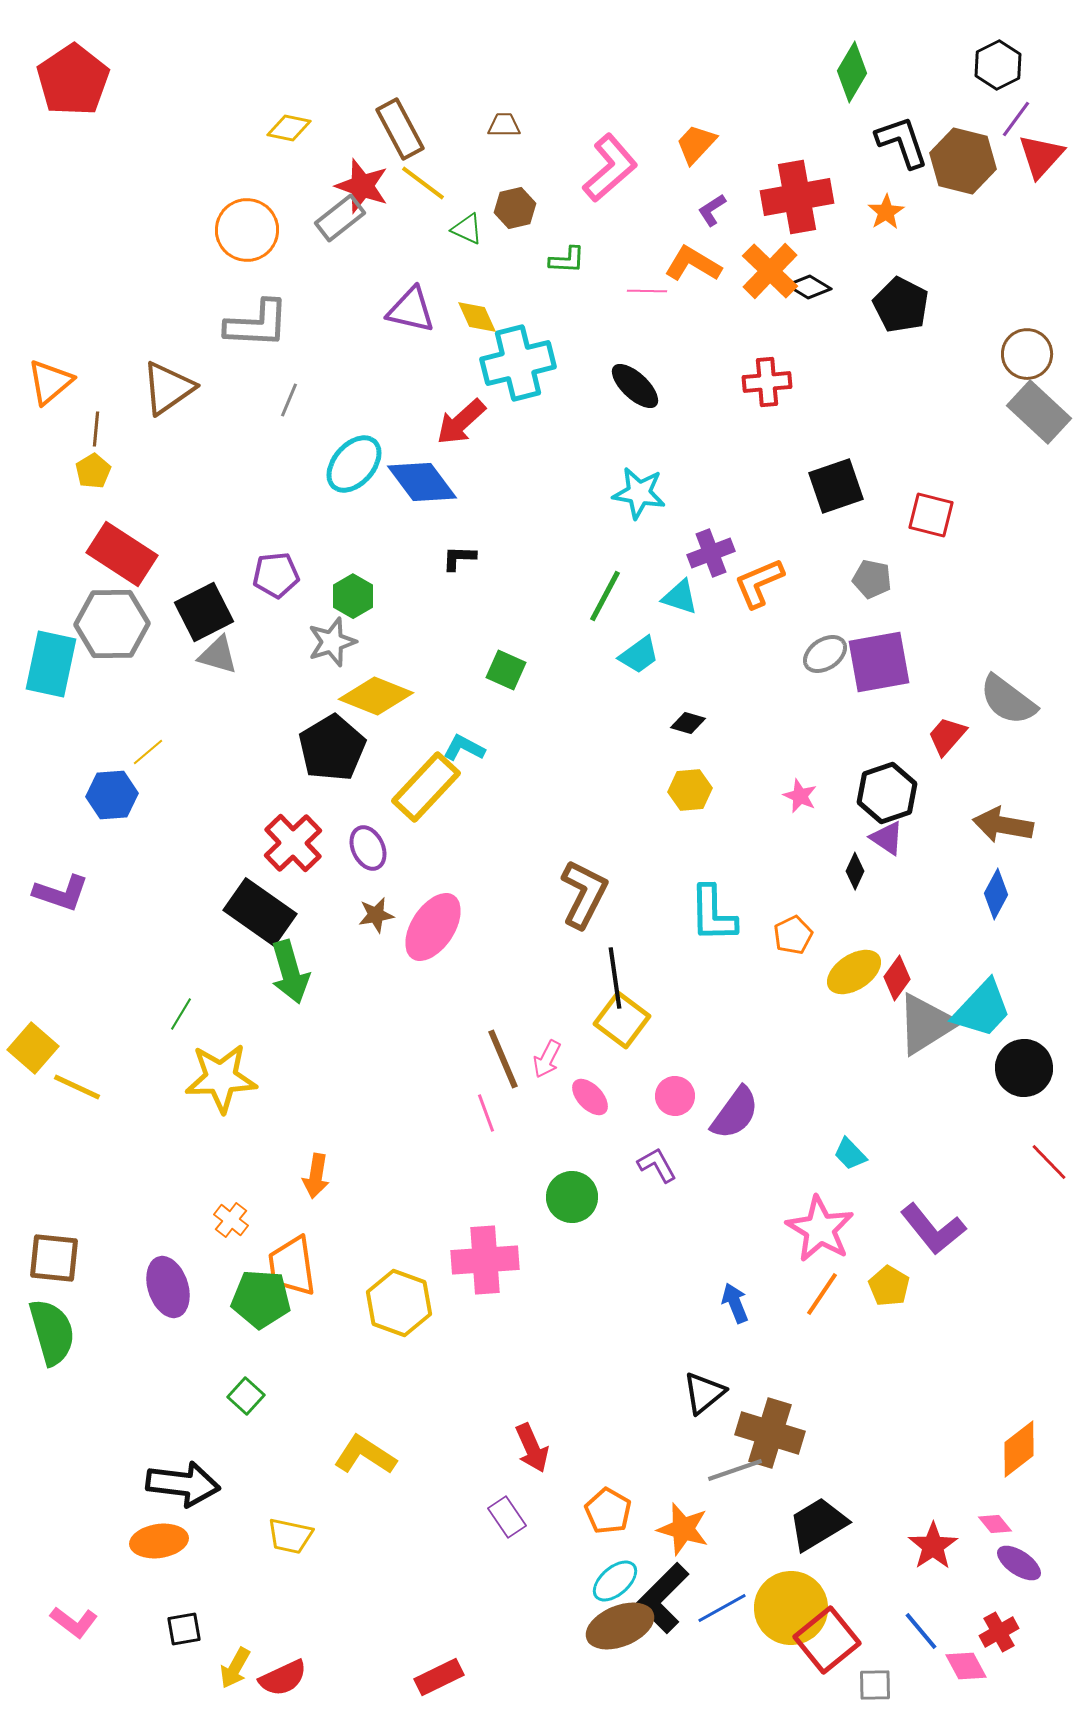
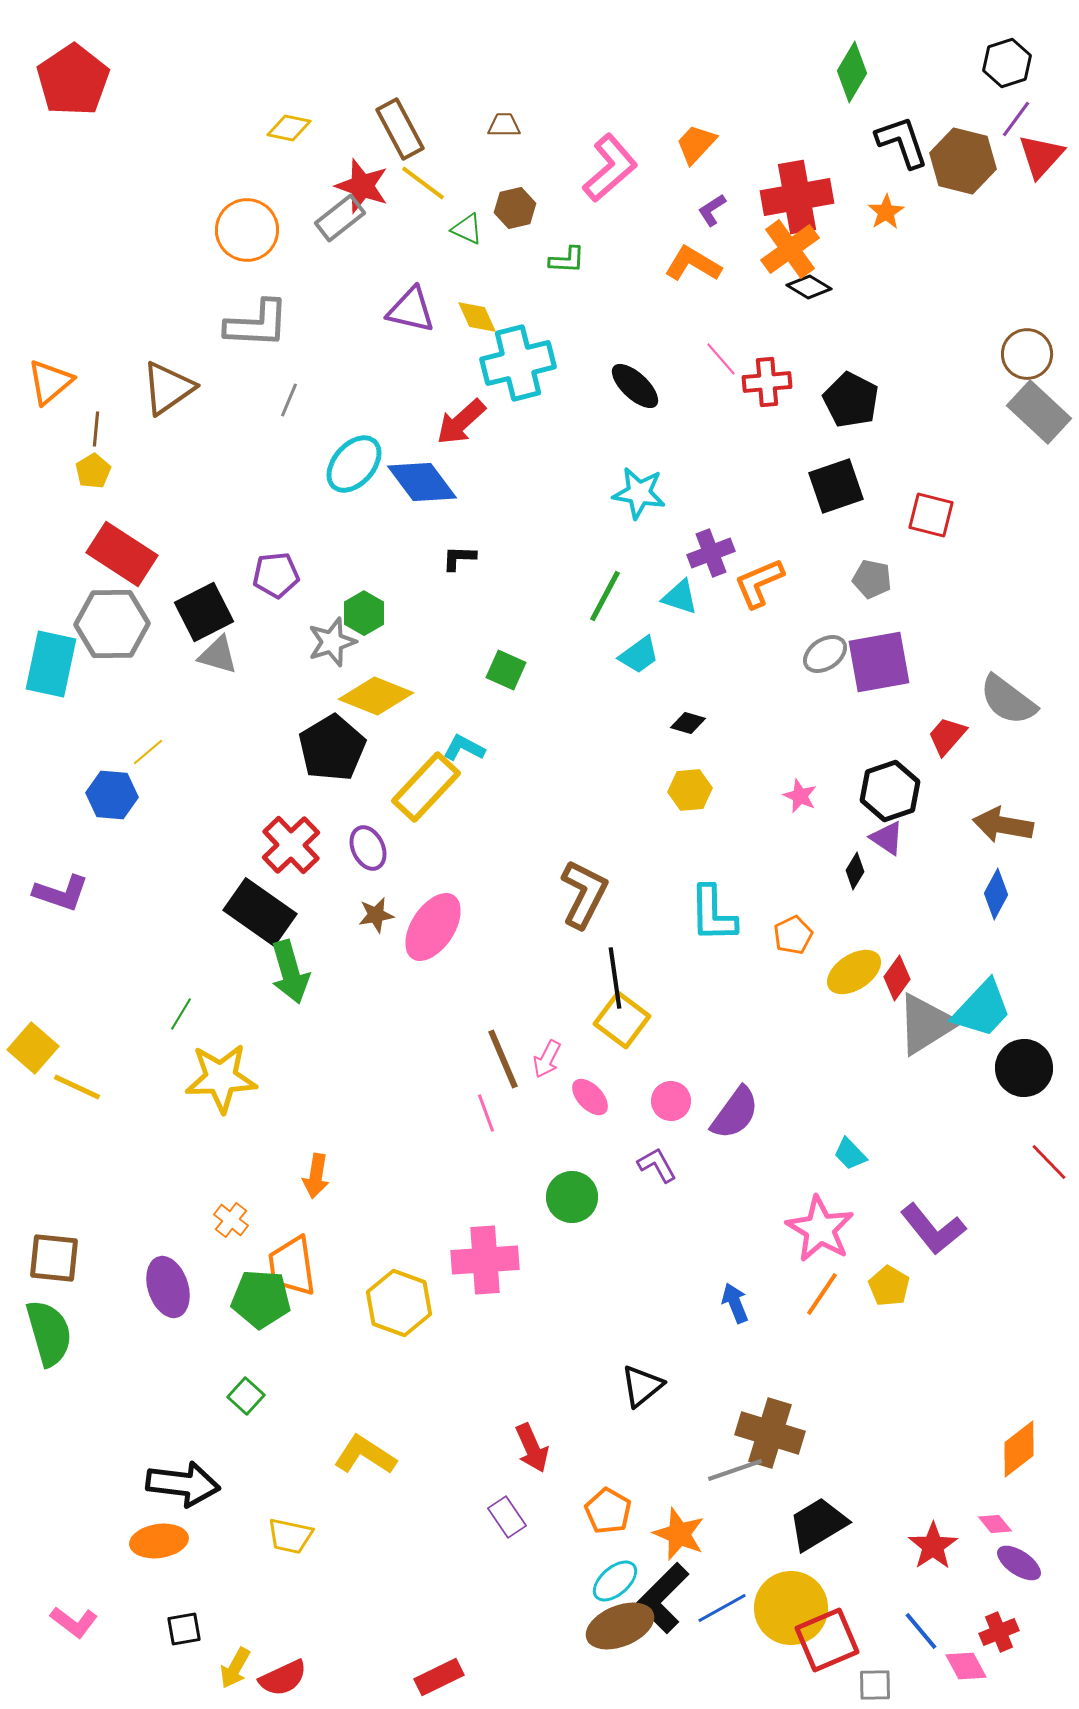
black hexagon at (998, 65): moved 9 px right, 2 px up; rotated 9 degrees clockwise
orange cross at (770, 271): moved 20 px right, 22 px up; rotated 10 degrees clockwise
pink line at (647, 291): moved 74 px right, 68 px down; rotated 48 degrees clockwise
black pentagon at (901, 305): moved 50 px left, 95 px down
green hexagon at (353, 596): moved 11 px right, 17 px down
black hexagon at (887, 793): moved 3 px right, 2 px up
blue hexagon at (112, 795): rotated 9 degrees clockwise
red cross at (293, 843): moved 2 px left, 2 px down
black diamond at (855, 871): rotated 6 degrees clockwise
pink circle at (675, 1096): moved 4 px left, 5 px down
green semicircle at (52, 1332): moved 3 px left, 1 px down
black triangle at (704, 1393): moved 62 px left, 7 px up
orange star at (683, 1529): moved 4 px left, 5 px down; rotated 6 degrees clockwise
red cross at (999, 1632): rotated 6 degrees clockwise
red square at (827, 1640): rotated 16 degrees clockwise
